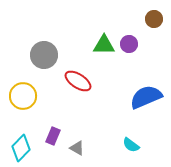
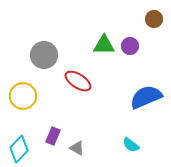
purple circle: moved 1 px right, 2 px down
cyan diamond: moved 2 px left, 1 px down
